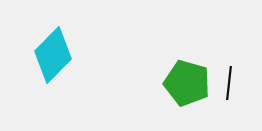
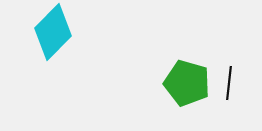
cyan diamond: moved 23 px up
